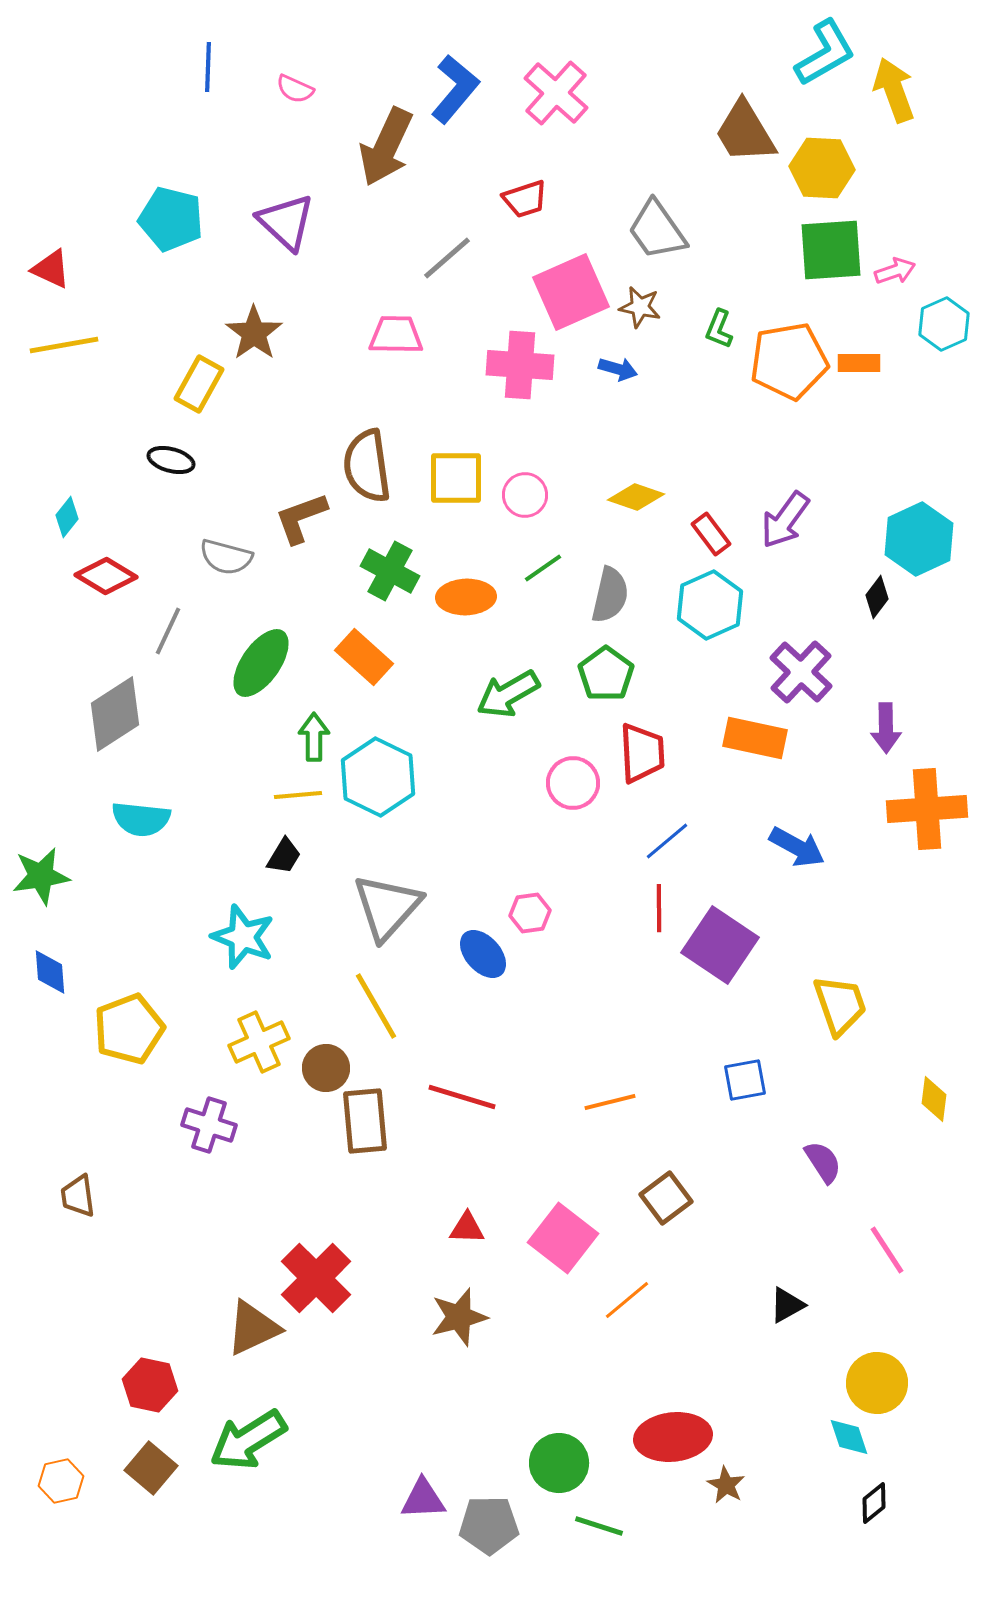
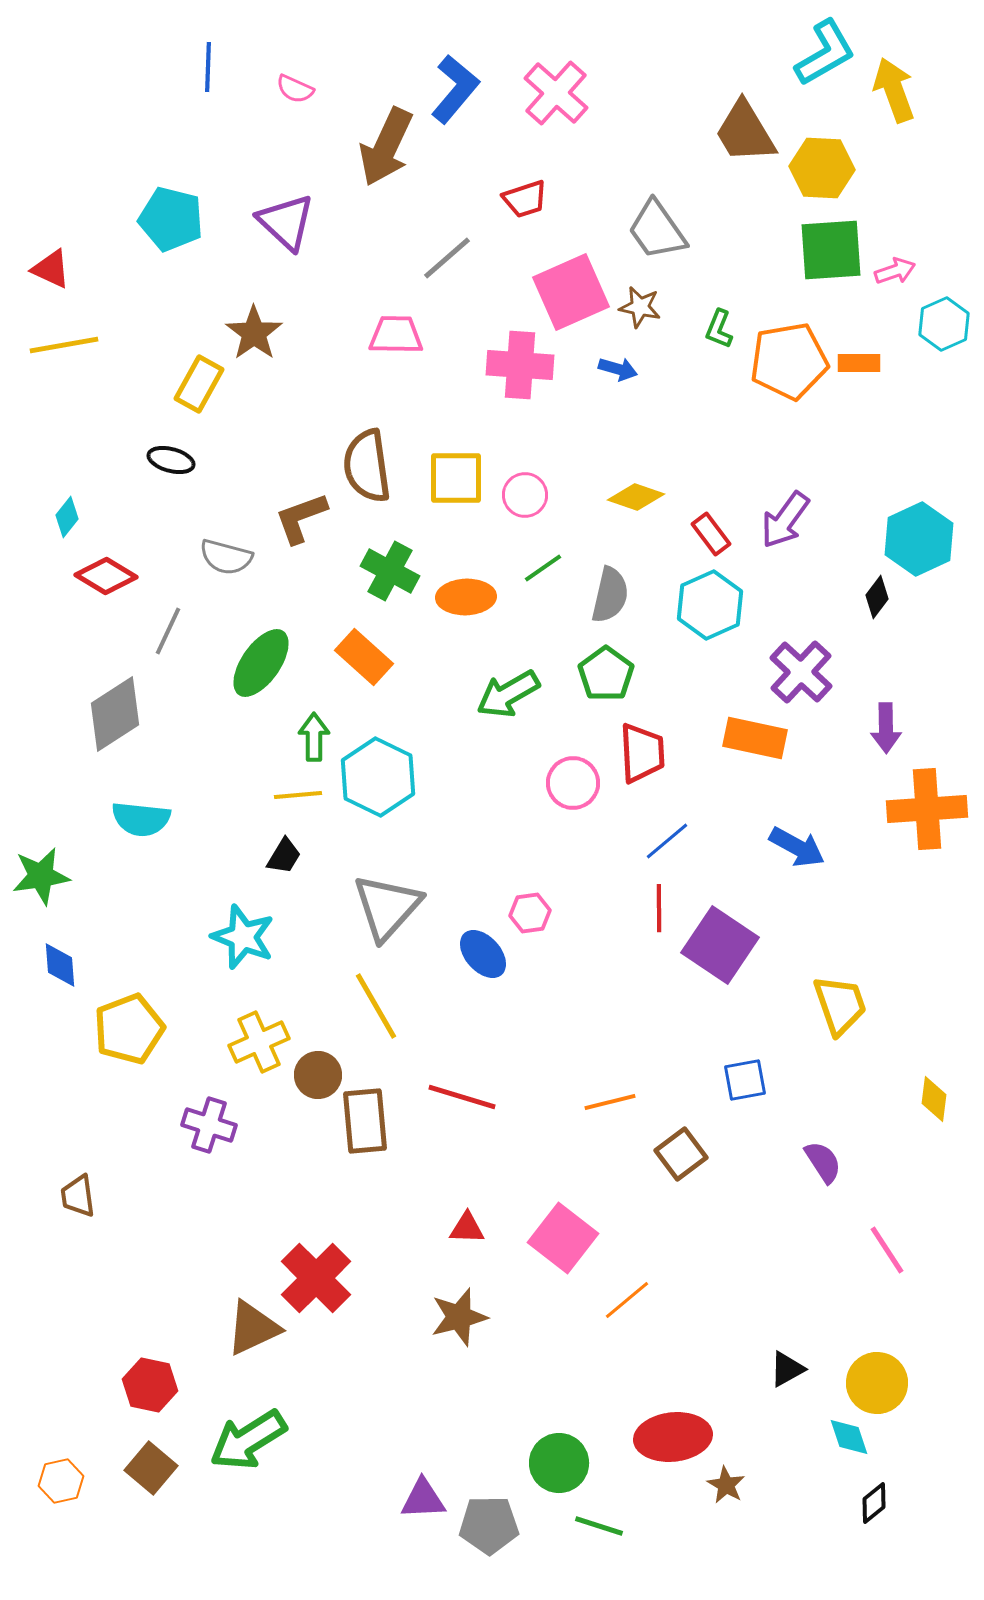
blue diamond at (50, 972): moved 10 px right, 7 px up
brown circle at (326, 1068): moved 8 px left, 7 px down
brown square at (666, 1198): moved 15 px right, 44 px up
black triangle at (787, 1305): moved 64 px down
